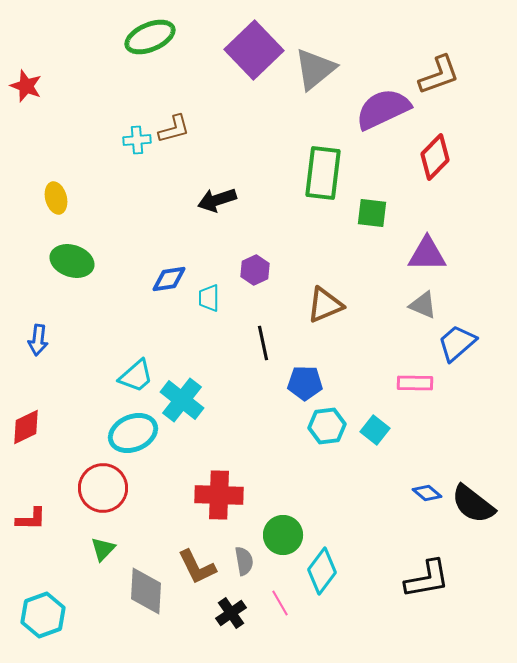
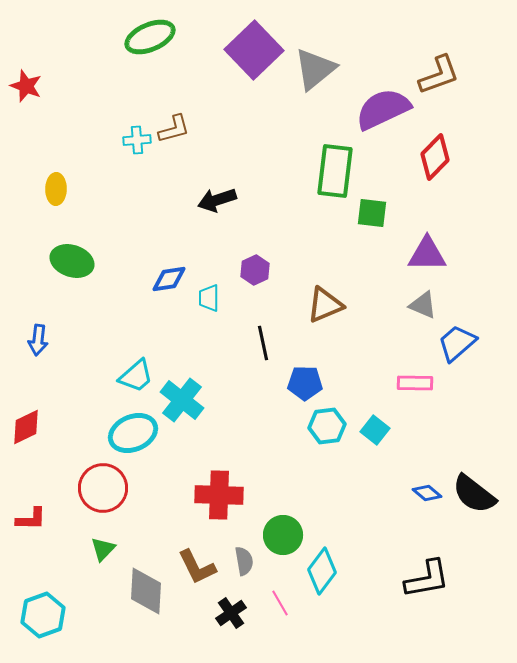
green rectangle at (323, 173): moved 12 px right, 2 px up
yellow ellipse at (56, 198): moved 9 px up; rotated 16 degrees clockwise
black semicircle at (473, 504): moved 1 px right, 10 px up
